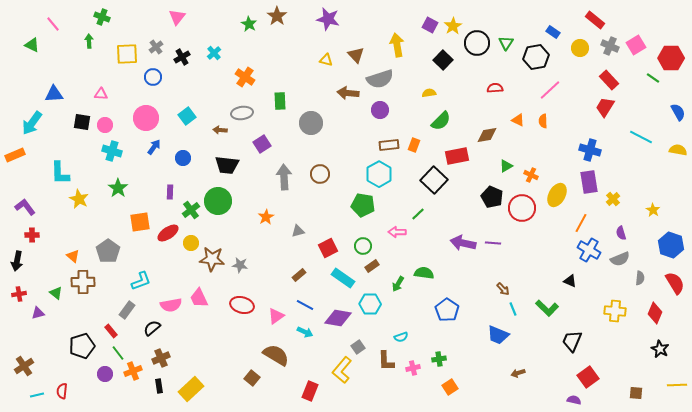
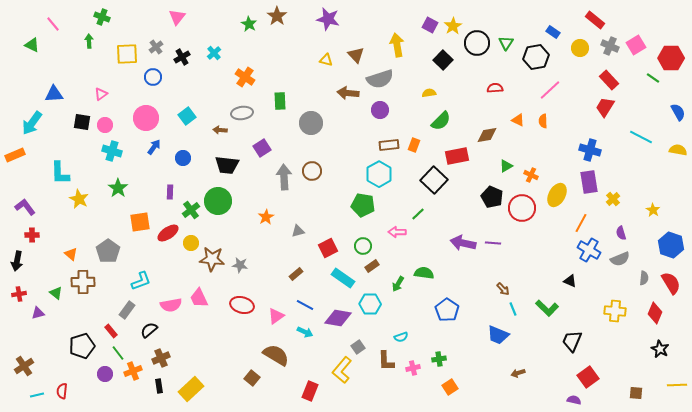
pink triangle at (101, 94): rotated 40 degrees counterclockwise
purple square at (262, 144): moved 4 px down
brown circle at (320, 174): moved 8 px left, 3 px up
orange triangle at (73, 256): moved 2 px left, 2 px up
brown rectangle at (299, 275): moved 3 px left, 1 px up
gray semicircle at (640, 278): moved 4 px right
red semicircle at (675, 283): moved 4 px left
black semicircle at (152, 328): moved 3 px left, 2 px down
